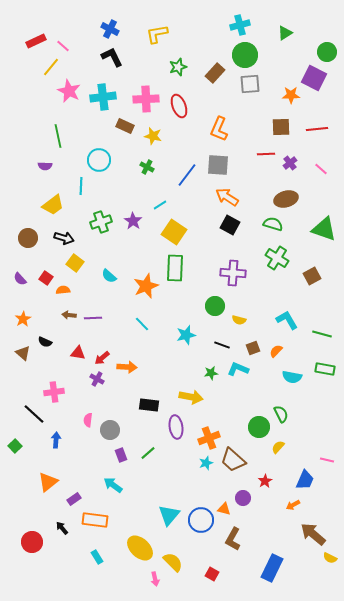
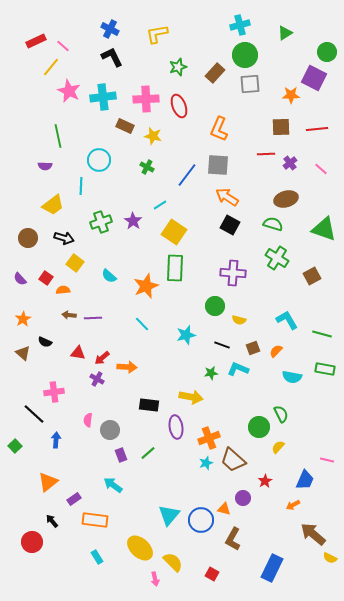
black arrow at (62, 528): moved 10 px left, 7 px up
